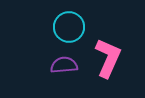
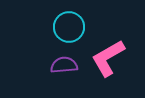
pink L-shape: rotated 144 degrees counterclockwise
